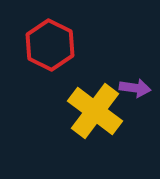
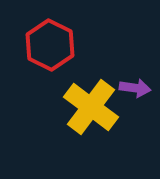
yellow cross: moved 4 px left, 4 px up
